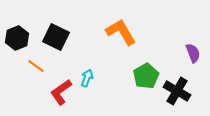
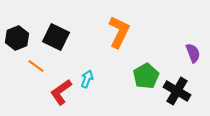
orange L-shape: moved 2 px left; rotated 56 degrees clockwise
cyan arrow: moved 1 px down
